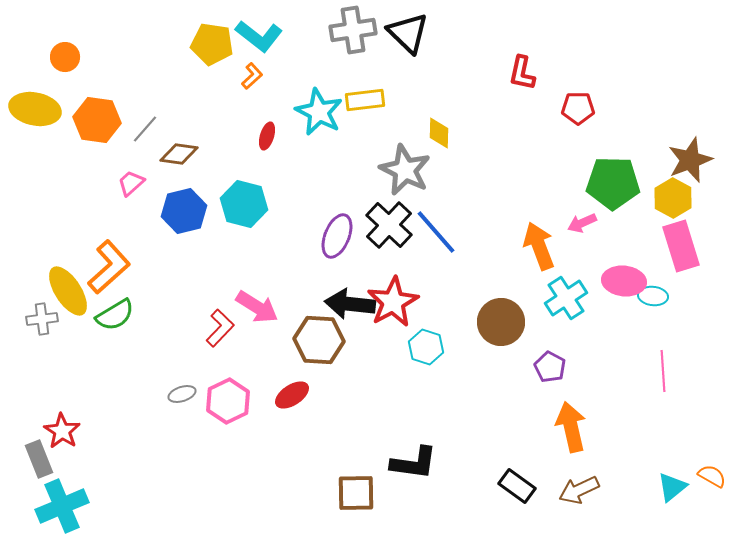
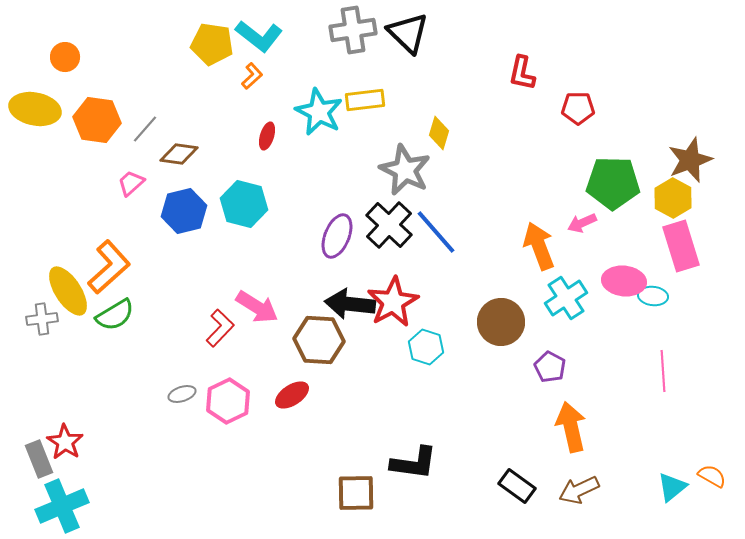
yellow diamond at (439, 133): rotated 16 degrees clockwise
red star at (62, 431): moved 3 px right, 11 px down
